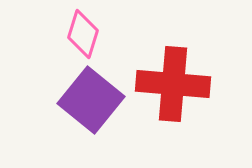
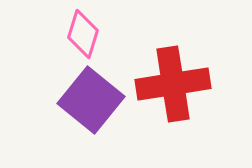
red cross: rotated 14 degrees counterclockwise
